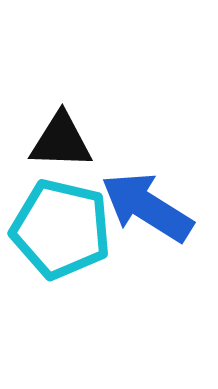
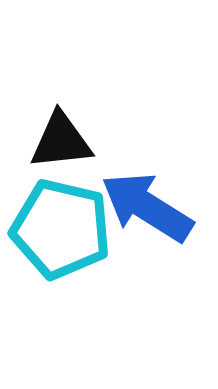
black triangle: rotated 8 degrees counterclockwise
